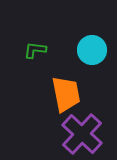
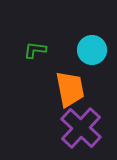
orange trapezoid: moved 4 px right, 5 px up
purple cross: moved 1 px left, 6 px up
